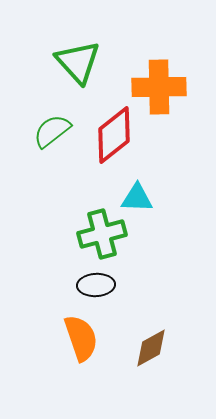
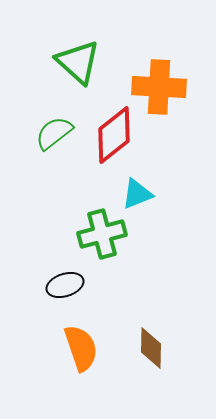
green triangle: rotated 6 degrees counterclockwise
orange cross: rotated 4 degrees clockwise
green semicircle: moved 2 px right, 2 px down
cyan triangle: moved 4 px up; rotated 24 degrees counterclockwise
black ellipse: moved 31 px left; rotated 15 degrees counterclockwise
orange semicircle: moved 10 px down
brown diamond: rotated 60 degrees counterclockwise
